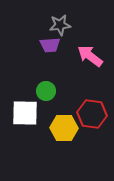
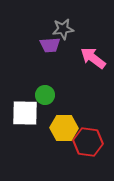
gray star: moved 3 px right, 4 px down
pink arrow: moved 3 px right, 2 px down
green circle: moved 1 px left, 4 px down
red hexagon: moved 4 px left, 28 px down
